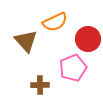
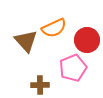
orange semicircle: moved 1 px left, 6 px down
red circle: moved 1 px left, 1 px down
